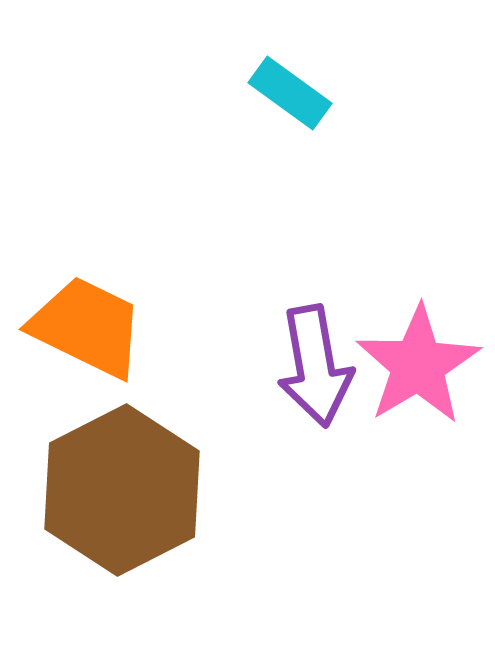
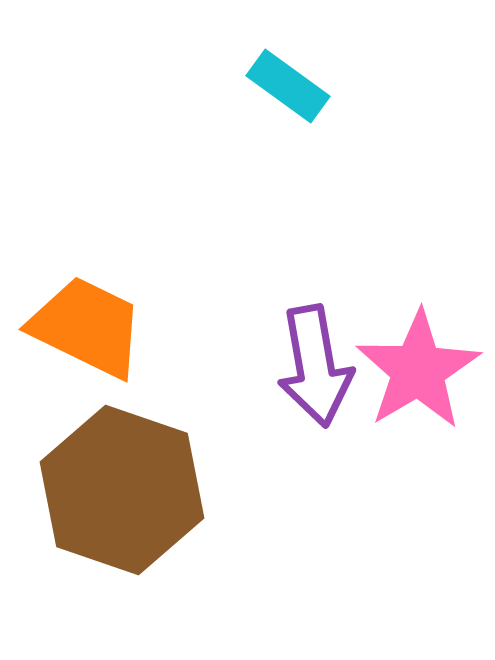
cyan rectangle: moved 2 px left, 7 px up
pink star: moved 5 px down
brown hexagon: rotated 14 degrees counterclockwise
